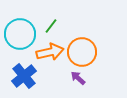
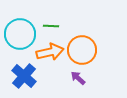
green line: rotated 56 degrees clockwise
orange circle: moved 2 px up
blue cross: rotated 10 degrees counterclockwise
